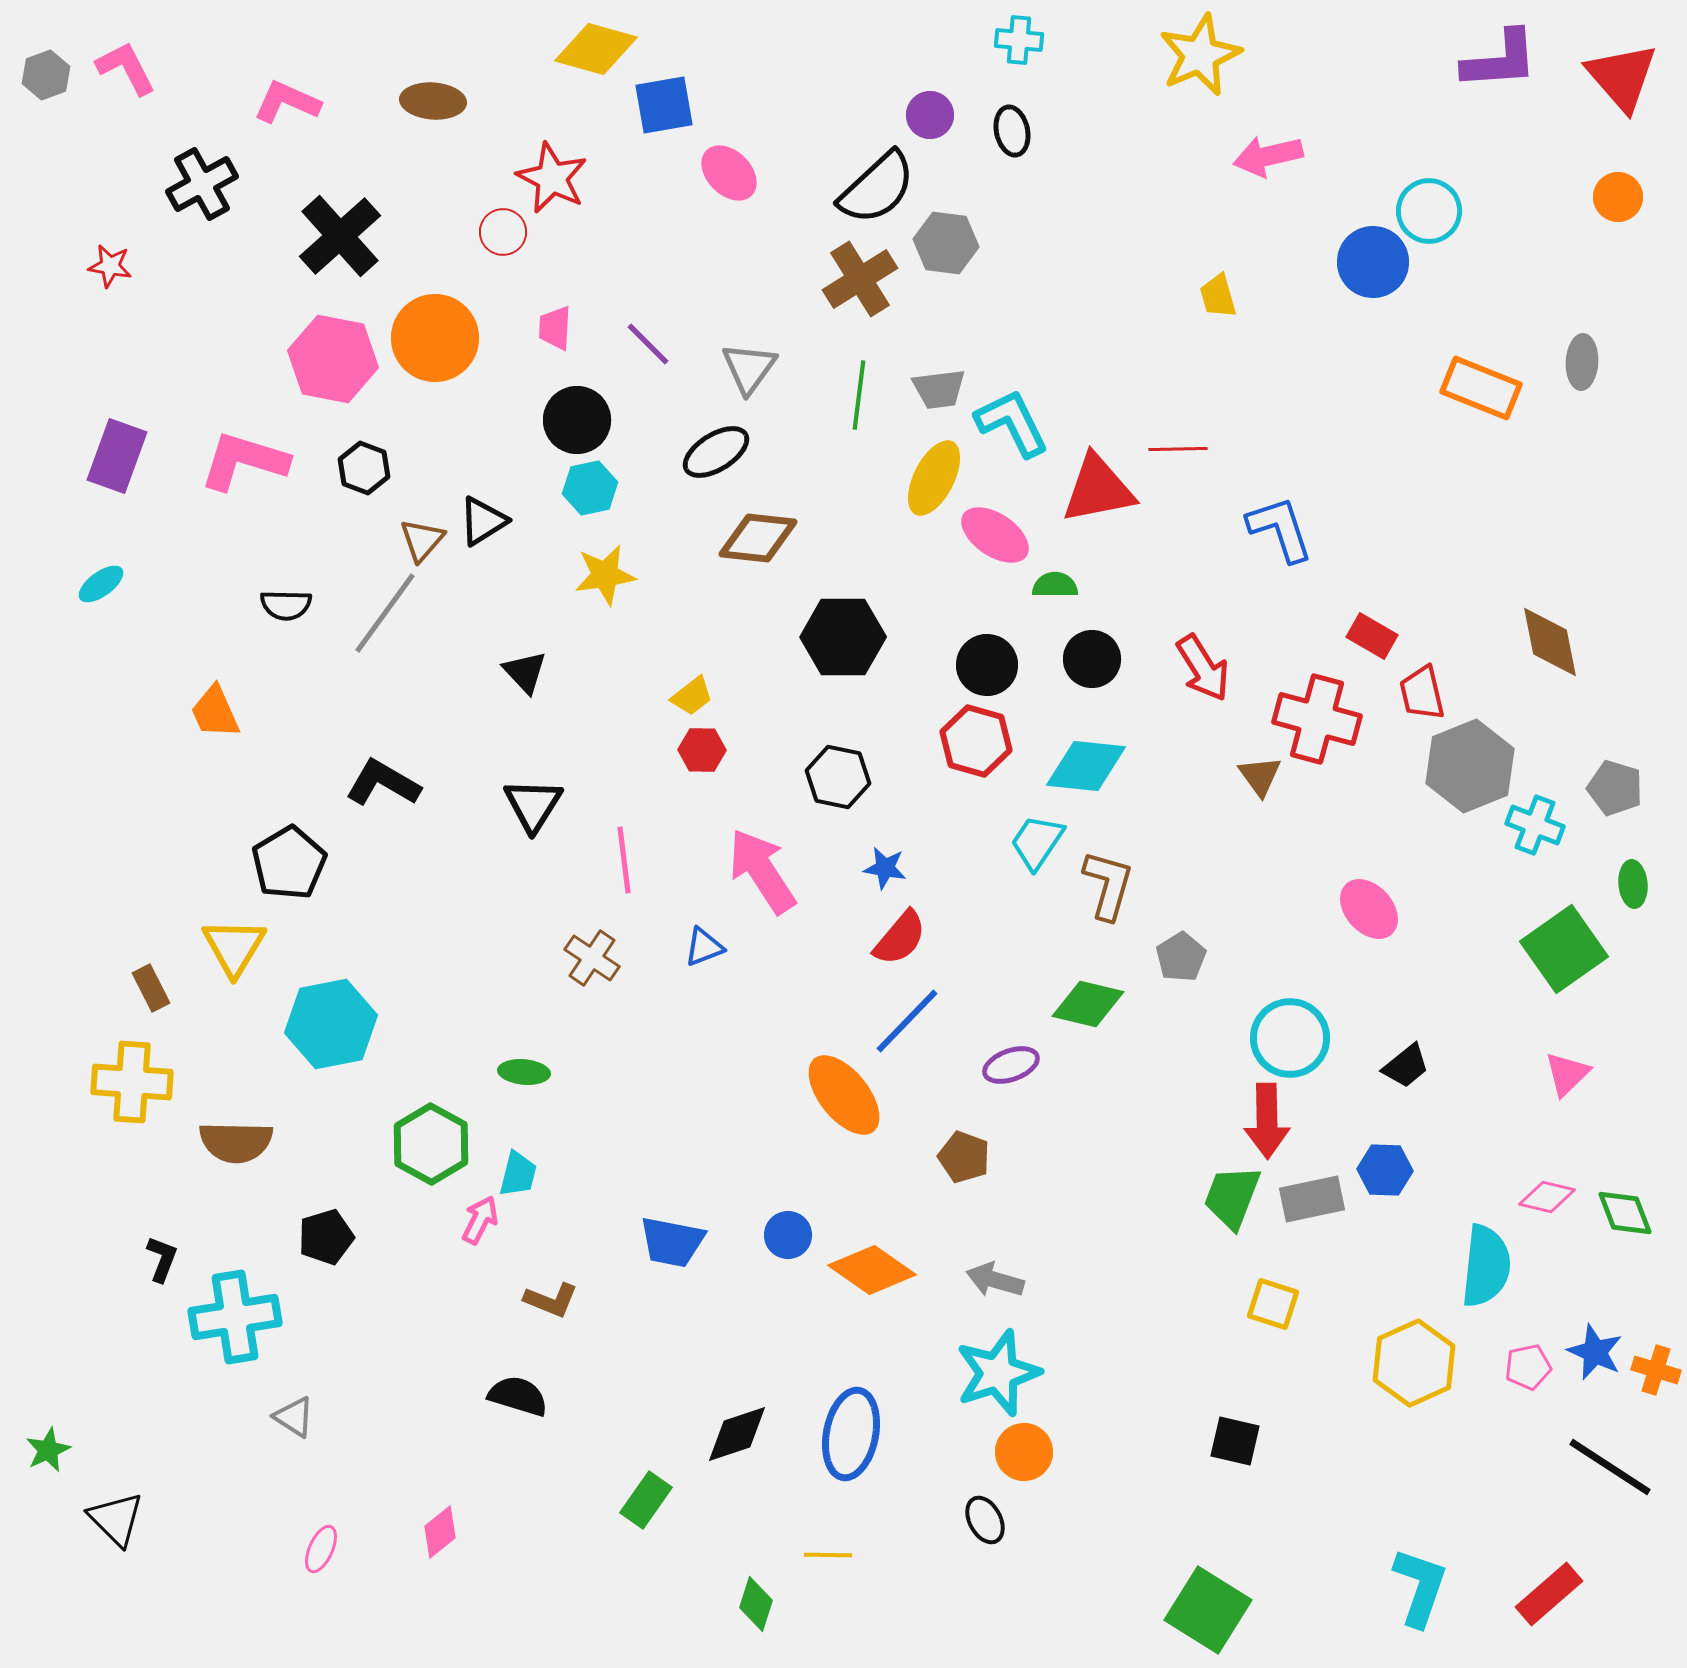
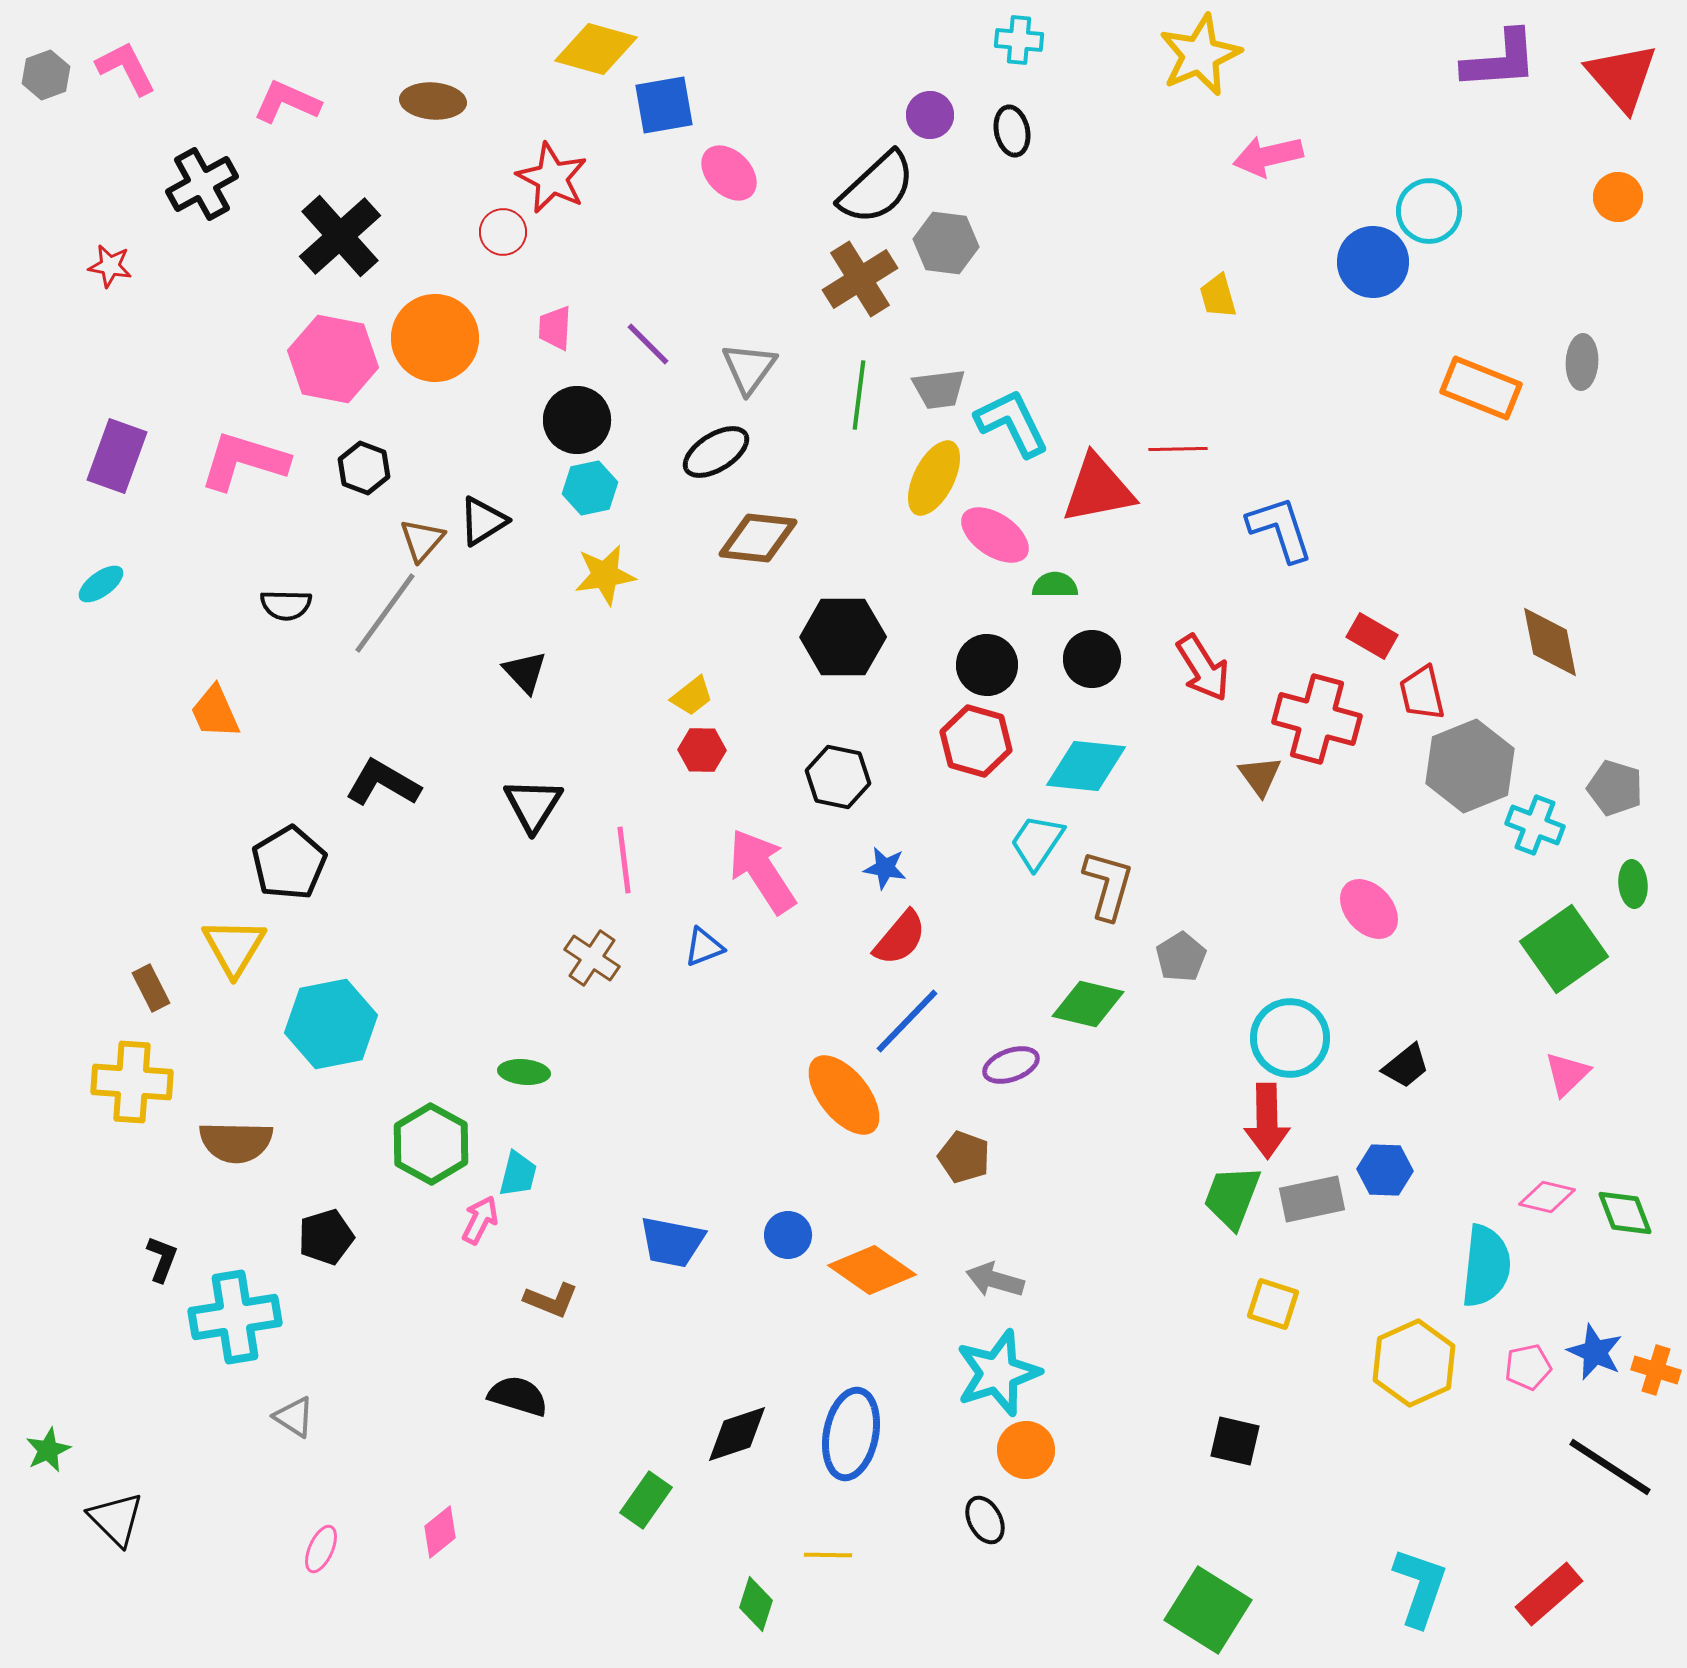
orange circle at (1024, 1452): moved 2 px right, 2 px up
